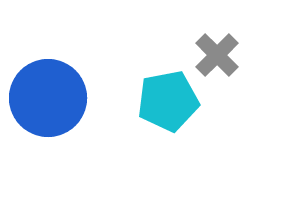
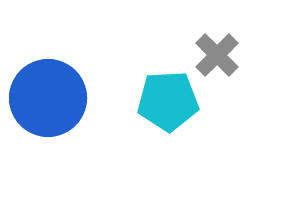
cyan pentagon: rotated 8 degrees clockwise
